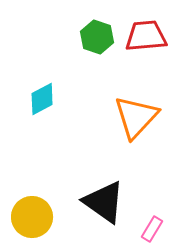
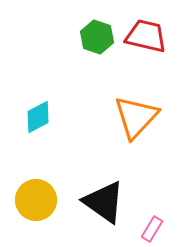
red trapezoid: rotated 18 degrees clockwise
cyan diamond: moved 4 px left, 18 px down
yellow circle: moved 4 px right, 17 px up
